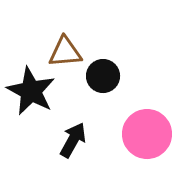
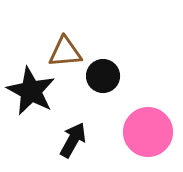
pink circle: moved 1 px right, 2 px up
